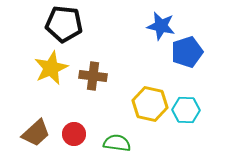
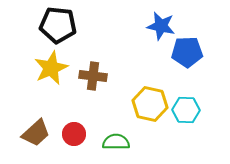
black pentagon: moved 6 px left, 1 px down
blue pentagon: rotated 16 degrees clockwise
green semicircle: moved 1 px left, 1 px up; rotated 8 degrees counterclockwise
